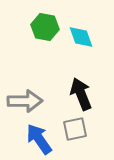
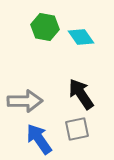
cyan diamond: rotated 16 degrees counterclockwise
black arrow: rotated 12 degrees counterclockwise
gray square: moved 2 px right
